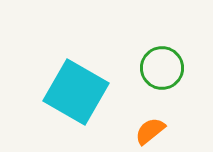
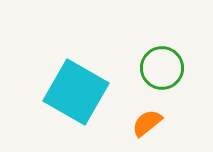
orange semicircle: moved 3 px left, 8 px up
